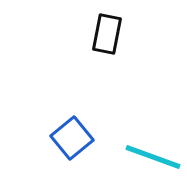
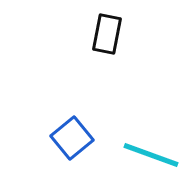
cyan line: moved 2 px left, 2 px up
